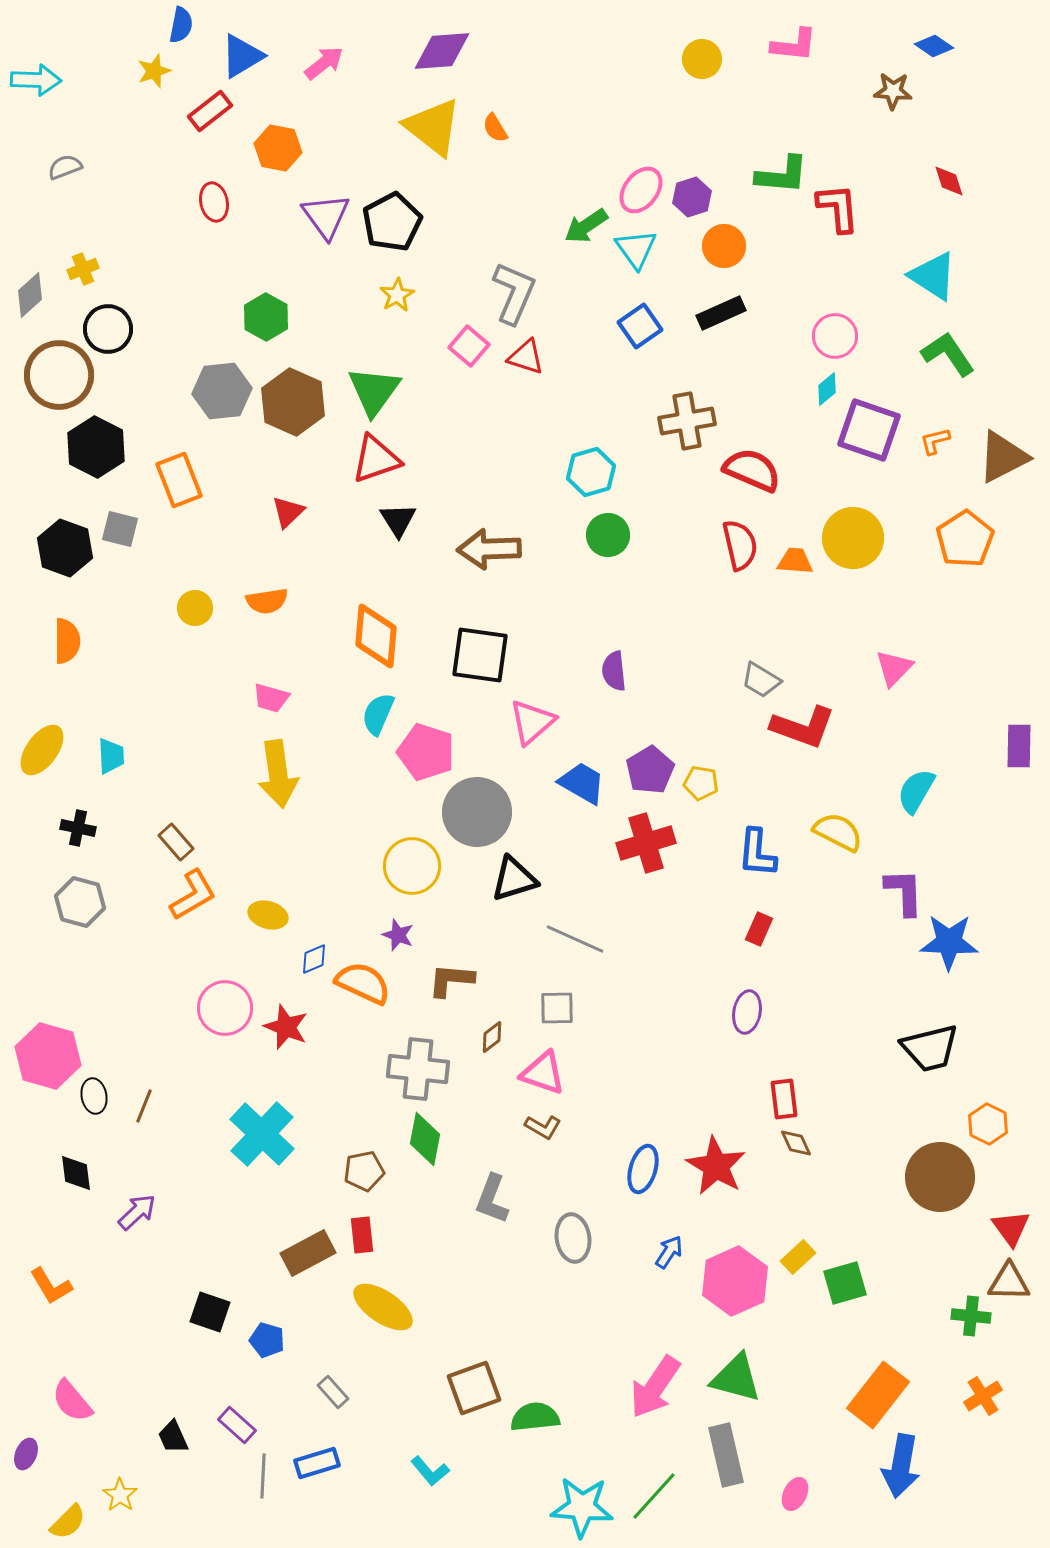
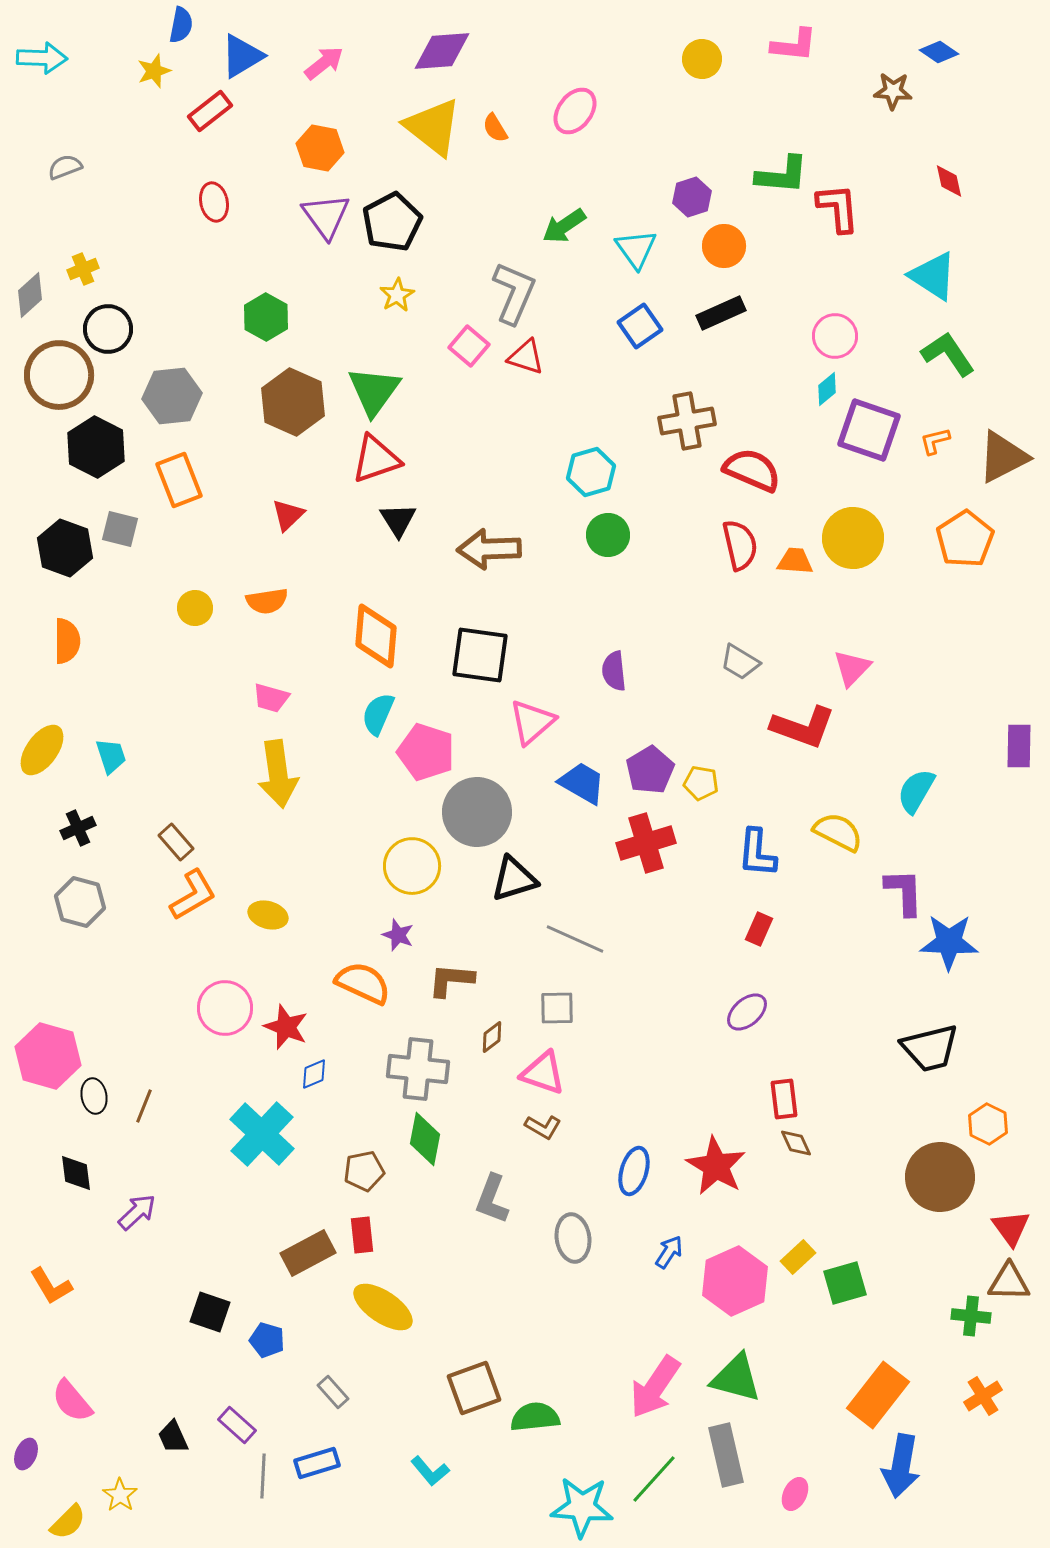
blue diamond at (934, 46): moved 5 px right, 6 px down
cyan arrow at (36, 80): moved 6 px right, 22 px up
orange hexagon at (278, 148): moved 42 px right
red diamond at (949, 181): rotated 6 degrees clockwise
pink ellipse at (641, 190): moved 66 px left, 79 px up
green arrow at (586, 226): moved 22 px left
gray hexagon at (222, 391): moved 50 px left, 5 px down
red triangle at (288, 512): moved 3 px down
pink triangle at (894, 668): moved 42 px left
gray trapezoid at (761, 680): moved 21 px left, 18 px up
cyan trapezoid at (111, 756): rotated 15 degrees counterclockwise
black cross at (78, 828): rotated 36 degrees counterclockwise
blue diamond at (314, 959): moved 115 px down
purple ellipse at (747, 1012): rotated 39 degrees clockwise
blue ellipse at (643, 1169): moved 9 px left, 2 px down
green line at (654, 1496): moved 17 px up
